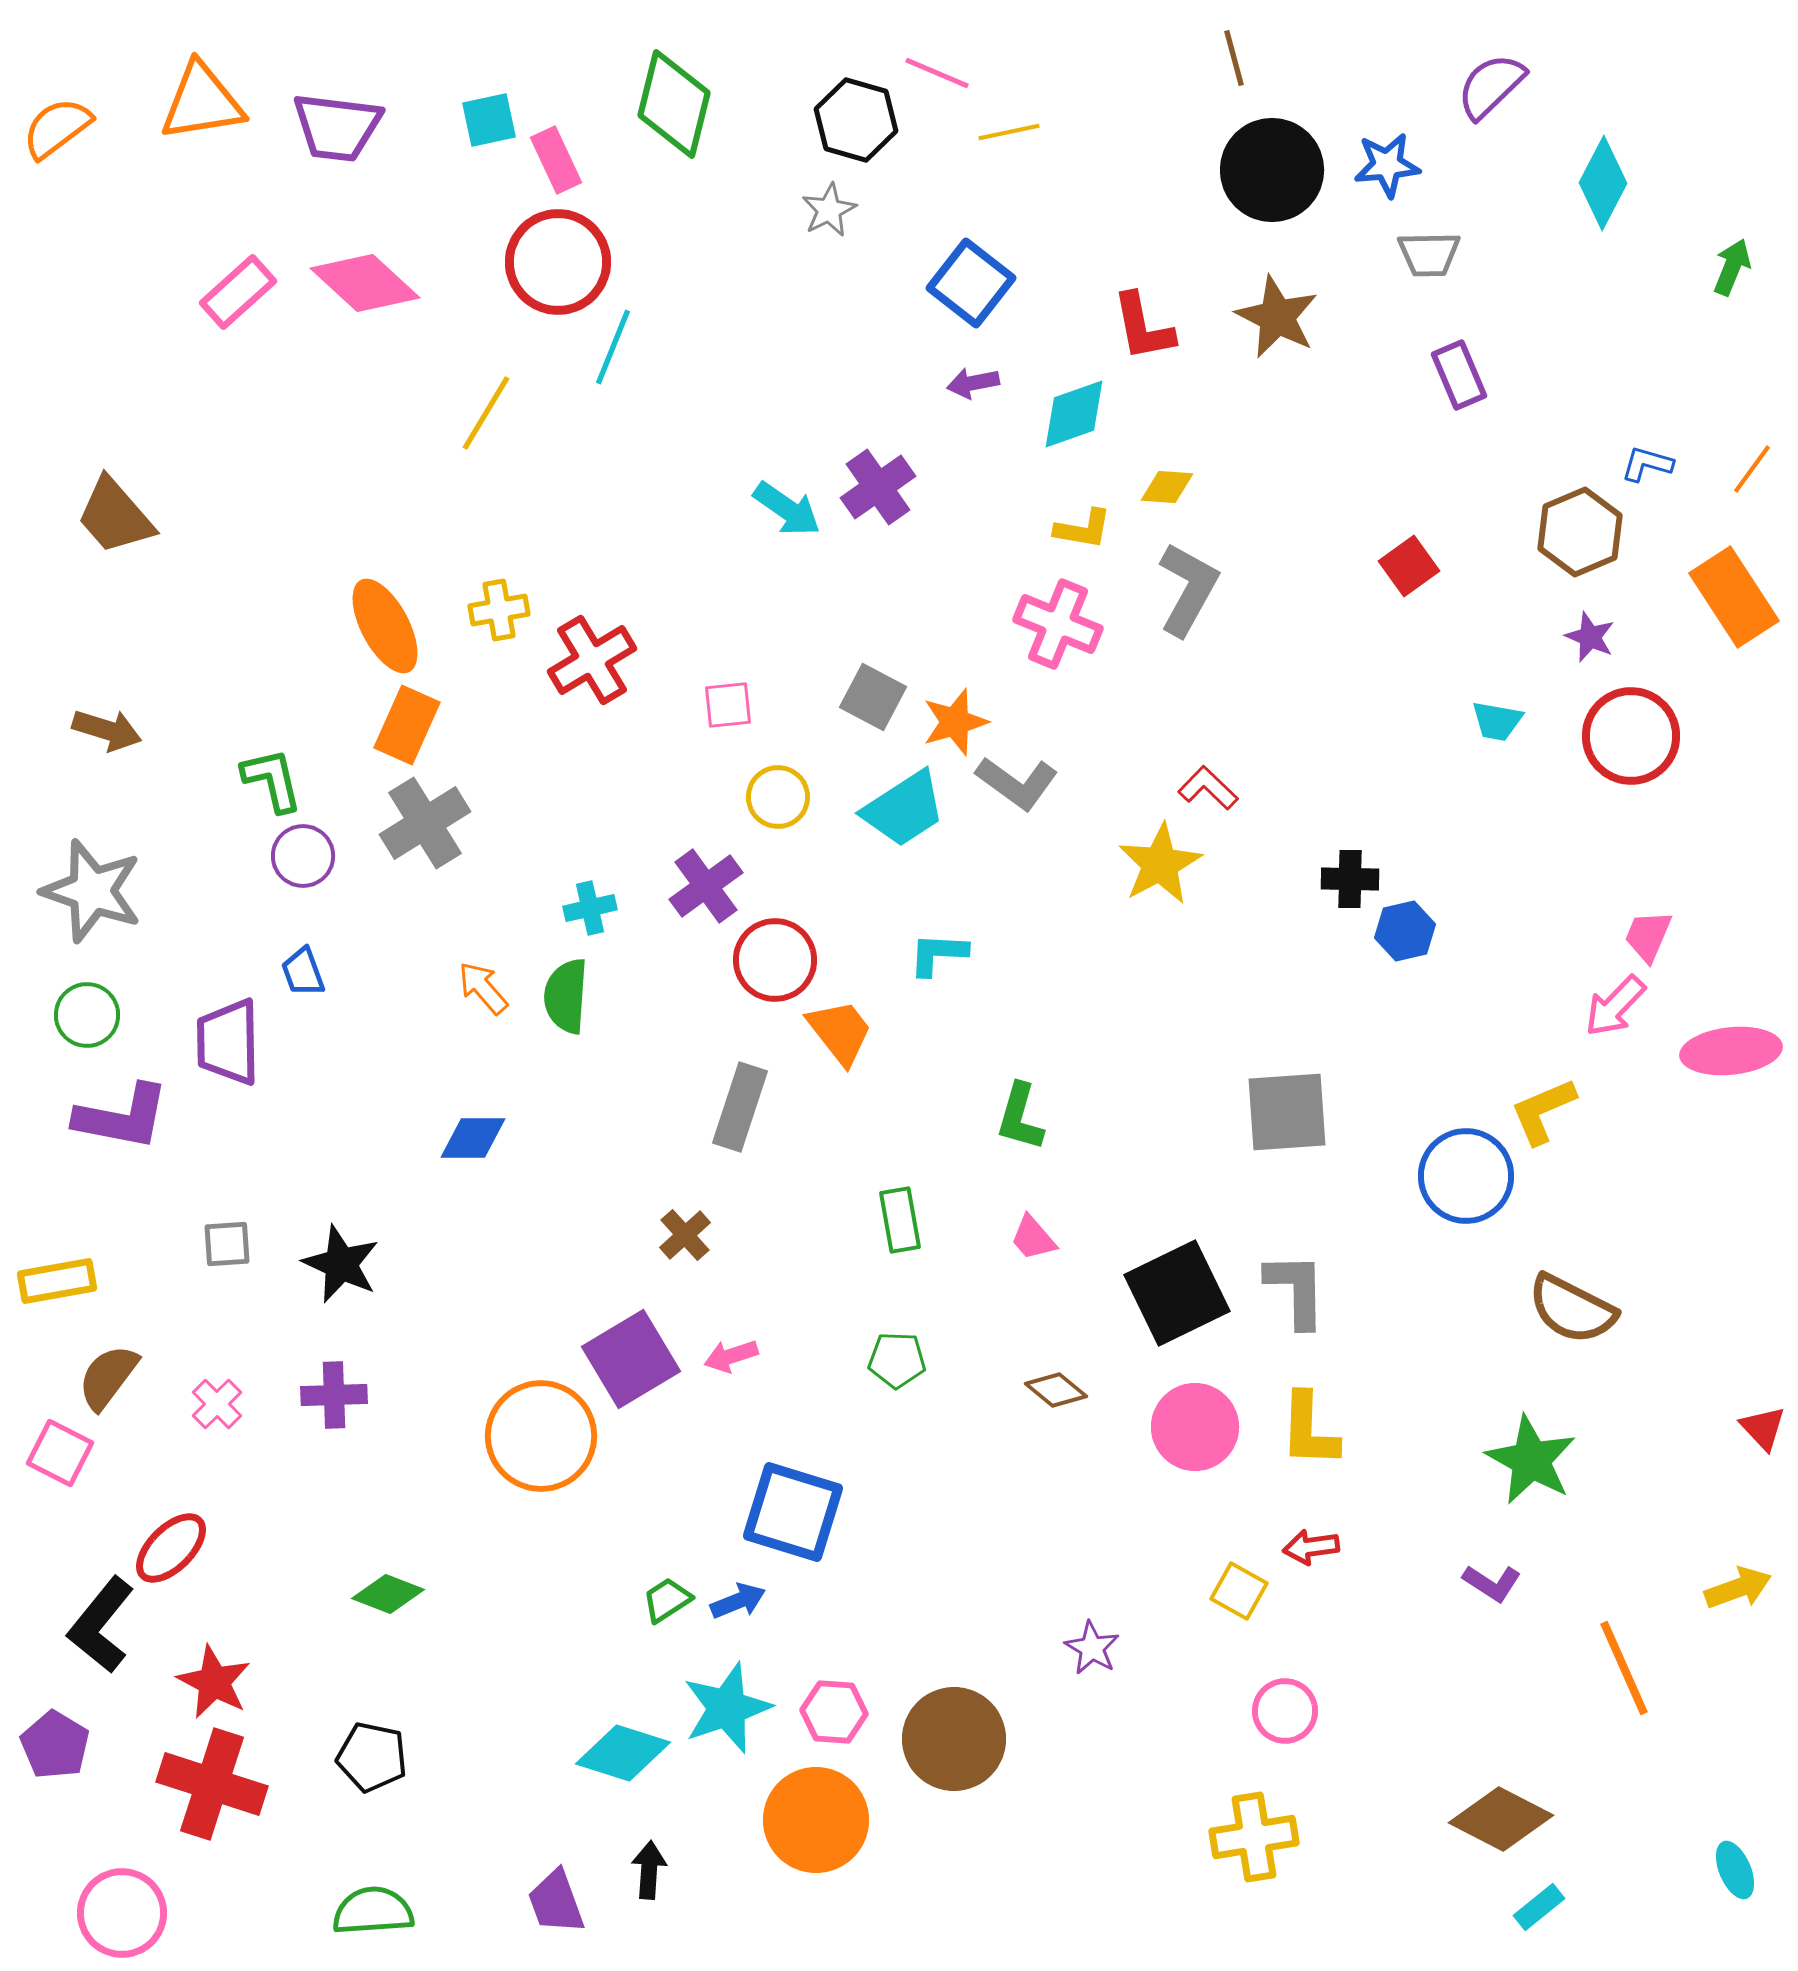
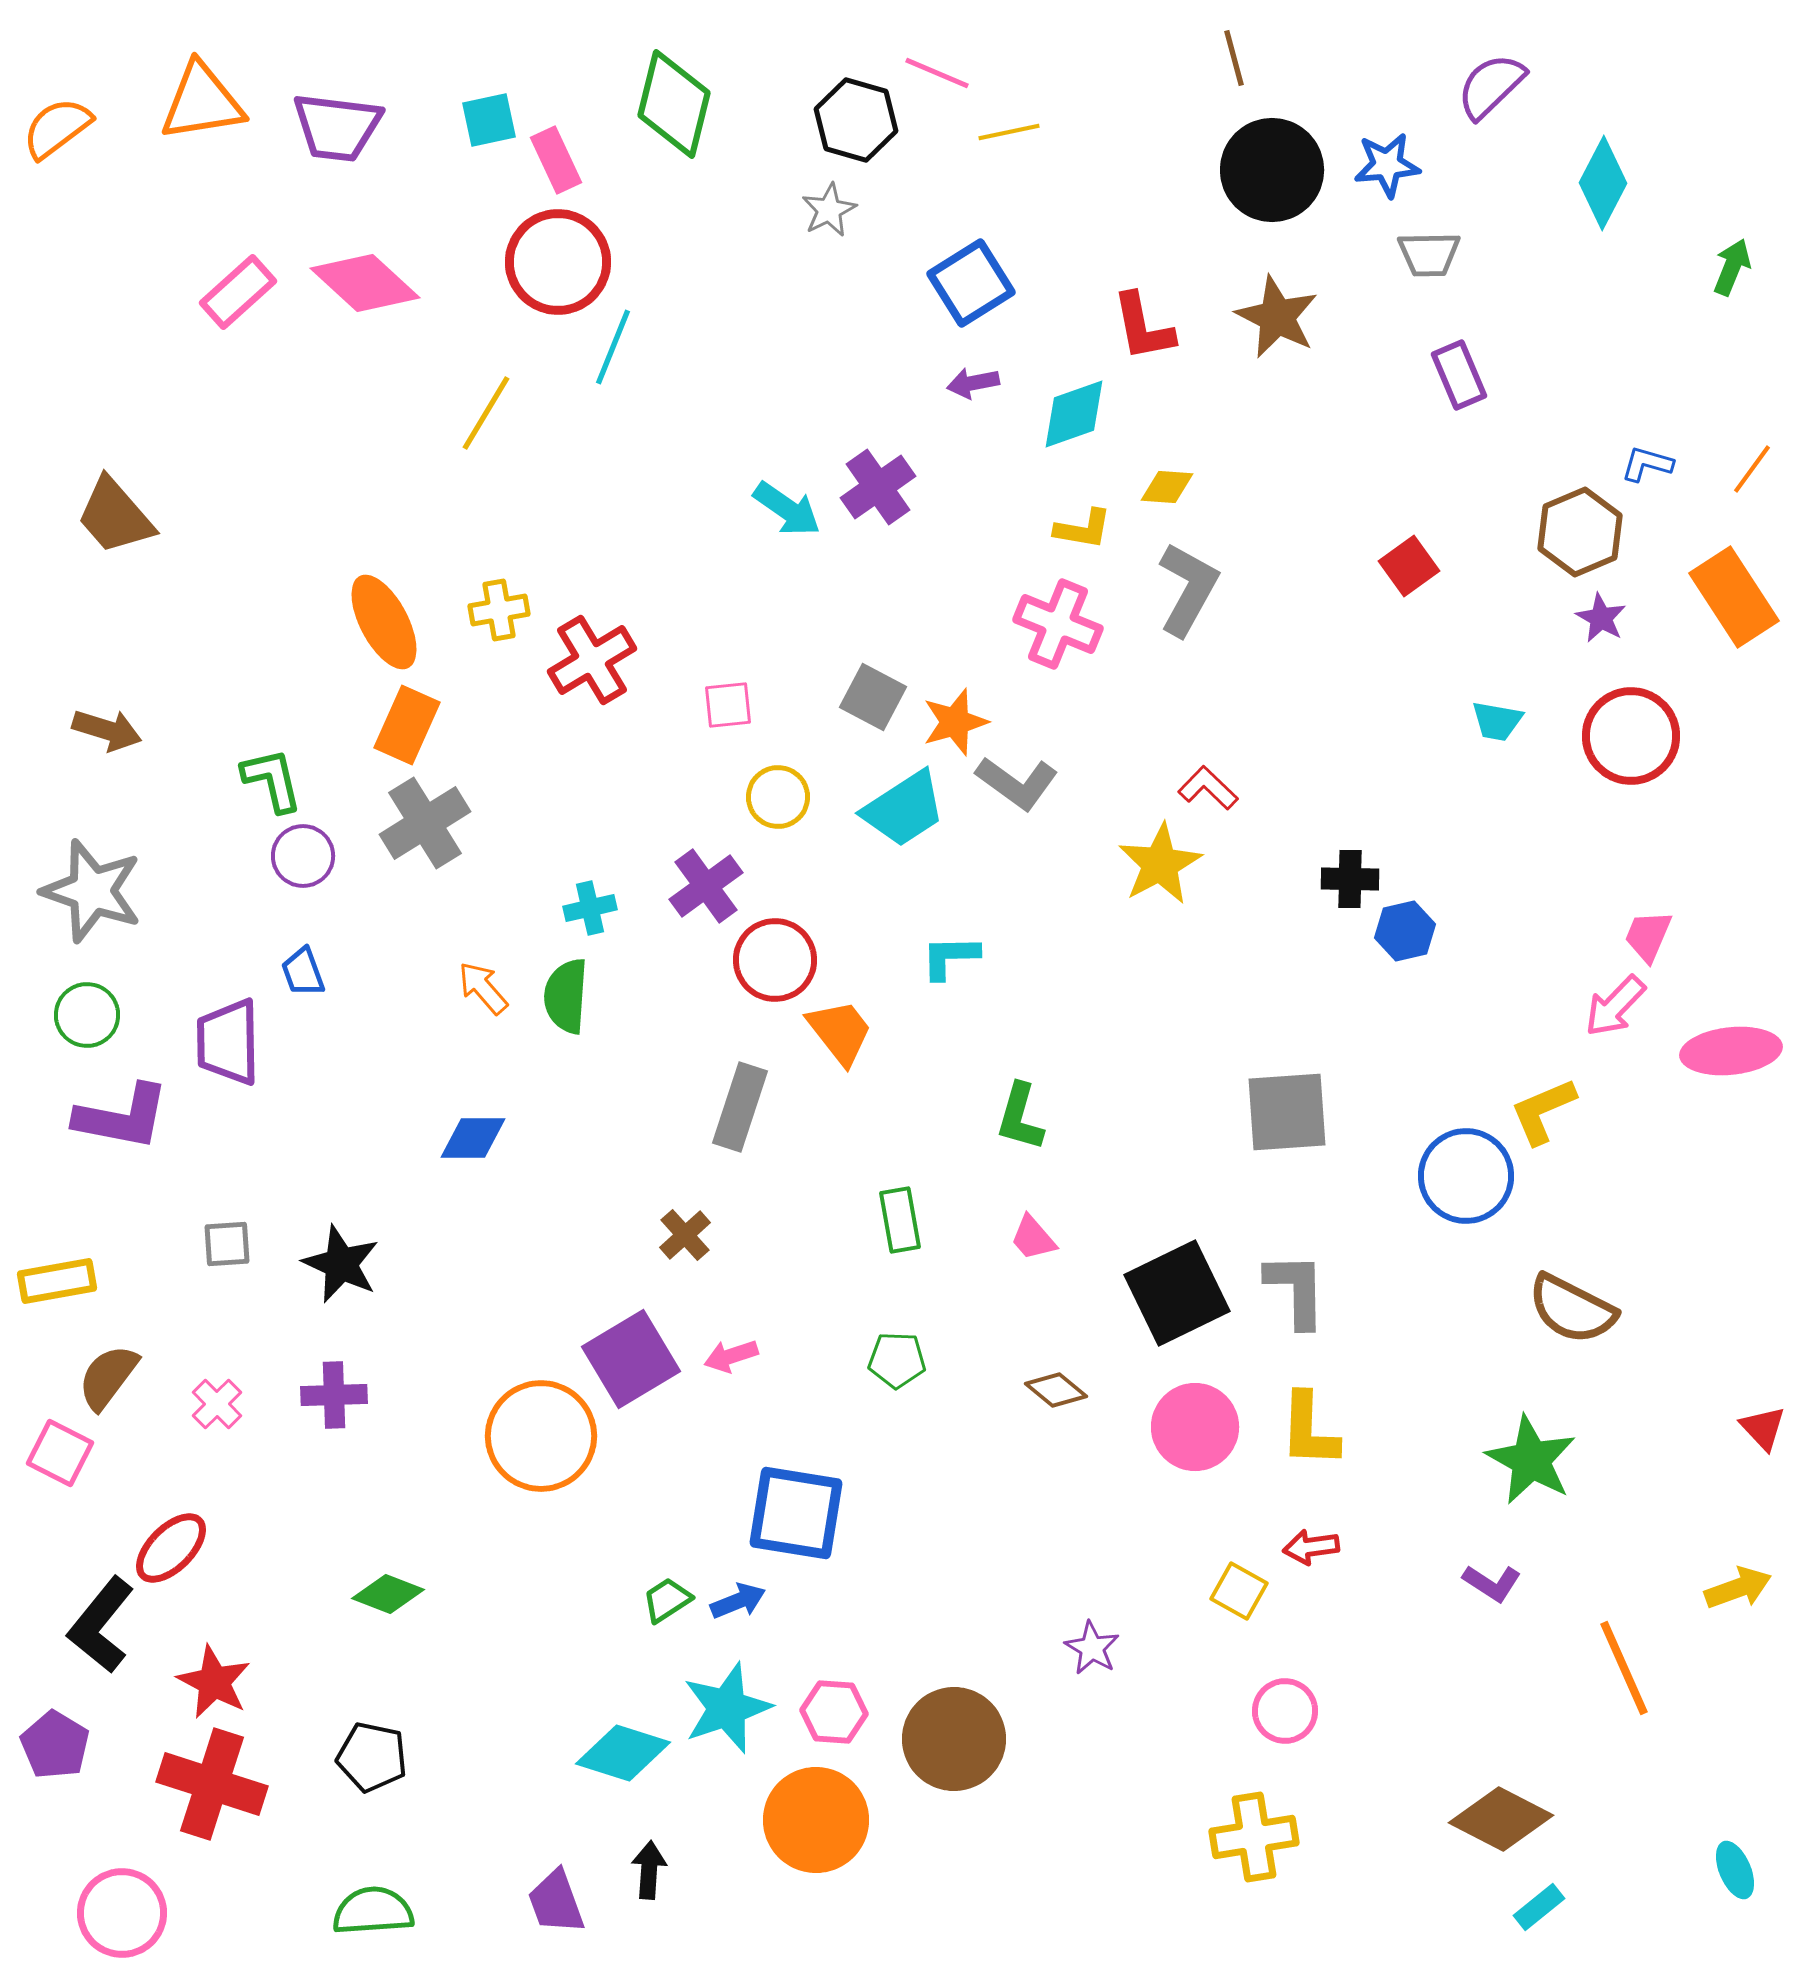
blue square at (971, 283): rotated 20 degrees clockwise
orange ellipse at (385, 626): moved 1 px left, 4 px up
purple star at (1590, 637): moved 11 px right, 19 px up; rotated 6 degrees clockwise
cyan L-shape at (938, 954): moved 12 px right, 3 px down; rotated 4 degrees counterclockwise
blue square at (793, 1512): moved 3 px right, 1 px down; rotated 8 degrees counterclockwise
